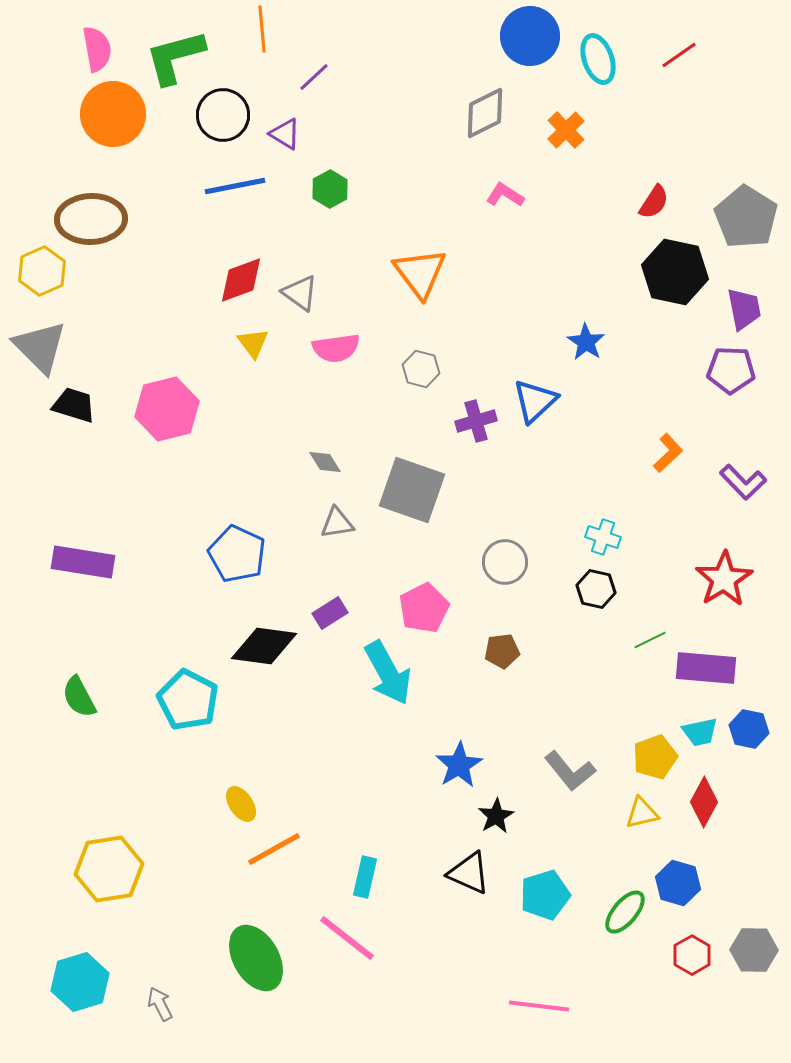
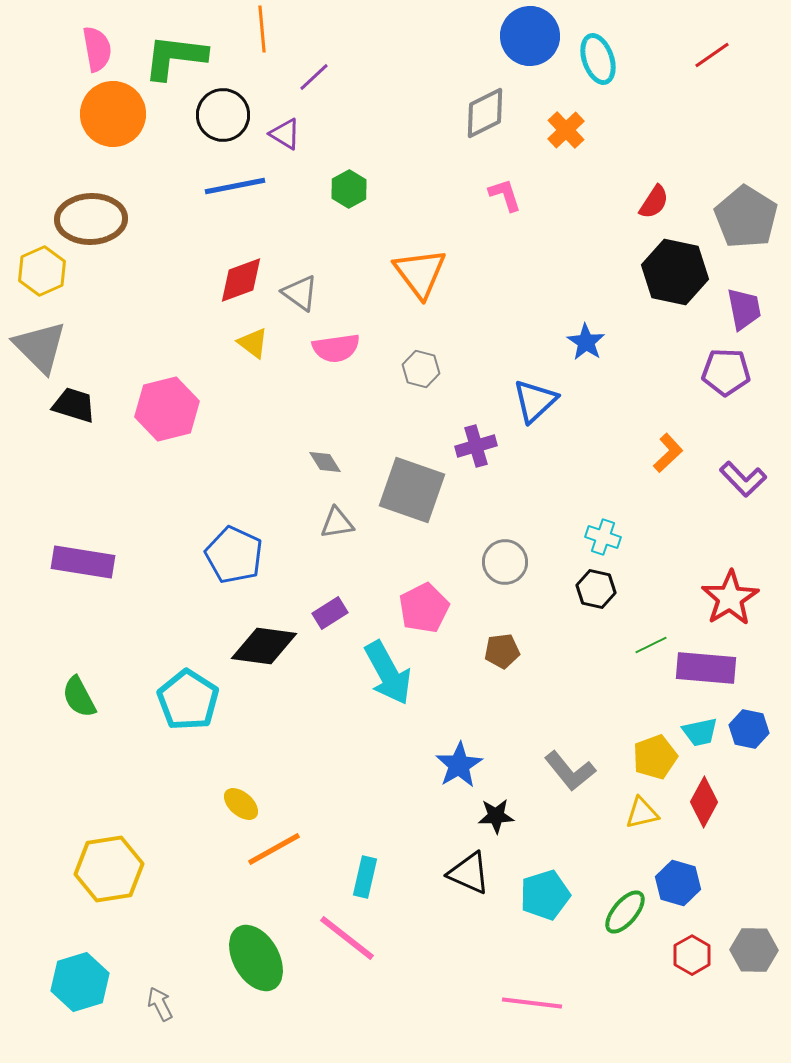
red line at (679, 55): moved 33 px right
green L-shape at (175, 57): rotated 22 degrees clockwise
green hexagon at (330, 189): moved 19 px right
pink L-shape at (505, 195): rotated 39 degrees clockwise
yellow triangle at (253, 343): rotated 16 degrees counterclockwise
purple pentagon at (731, 370): moved 5 px left, 2 px down
purple cross at (476, 421): moved 25 px down
purple L-shape at (743, 482): moved 3 px up
blue pentagon at (237, 554): moved 3 px left, 1 px down
red star at (724, 579): moved 6 px right, 19 px down
green line at (650, 640): moved 1 px right, 5 px down
cyan pentagon at (188, 700): rotated 6 degrees clockwise
yellow ellipse at (241, 804): rotated 15 degrees counterclockwise
black star at (496, 816): rotated 27 degrees clockwise
pink line at (539, 1006): moved 7 px left, 3 px up
